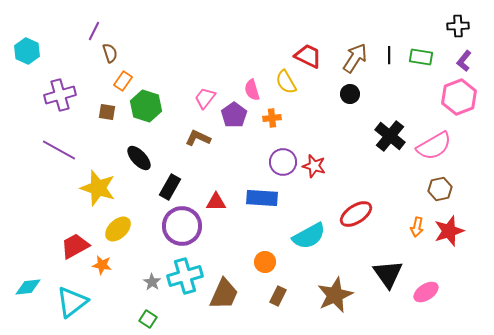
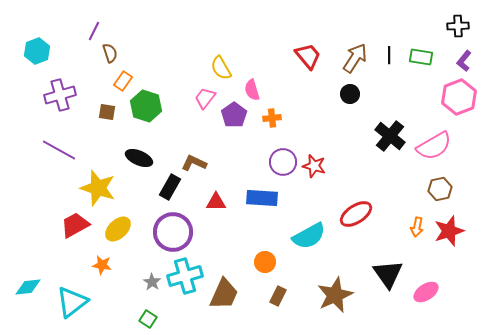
cyan hexagon at (27, 51): moved 10 px right; rotated 15 degrees clockwise
red trapezoid at (308, 56): rotated 24 degrees clockwise
yellow semicircle at (286, 82): moved 65 px left, 14 px up
brown L-shape at (198, 138): moved 4 px left, 25 px down
black ellipse at (139, 158): rotated 24 degrees counterclockwise
purple circle at (182, 226): moved 9 px left, 6 px down
red trapezoid at (75, 246): moved 21 px up
